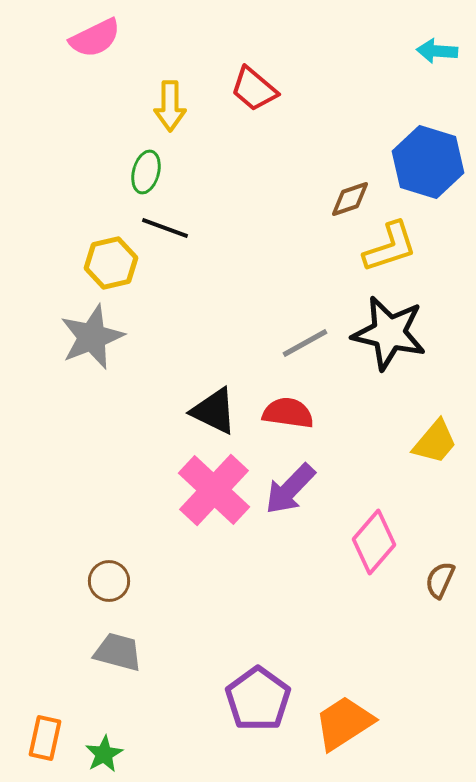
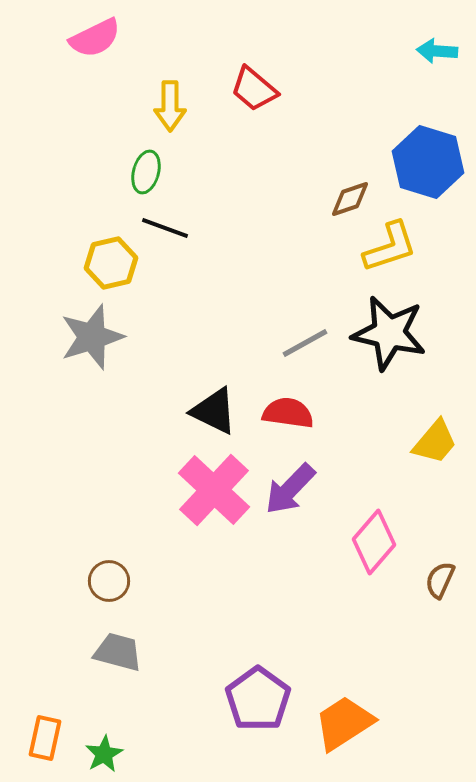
gray star: rotated 4 degrees clockwise
